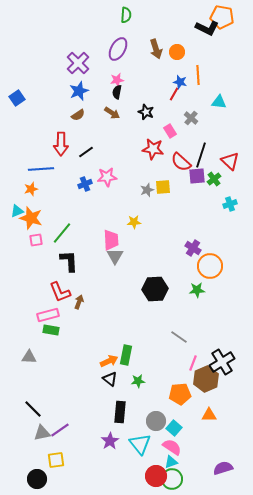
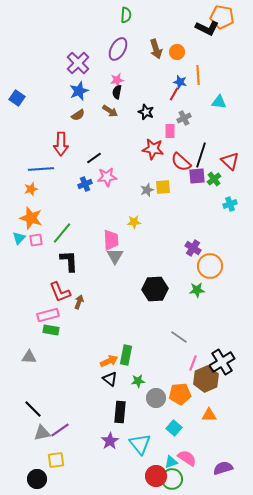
blue square at (17, 98): rotated 21 degrees counterclockwise
brown arrow at (112, 113): moved 2 px left, 2 px up
gray cross at (191, 118): moved 7 px left; rotated 24 degrees clockwise
pink rectangle at (170, 131): rotated 32 degrees clockwise
black line at (86, 152): moved 8 px right, 6 px down
cyan triangle at (17, 211): moved 2 px right, 27 px down; rotated 24 degrees counterclockwise
gray circle at (156, 421): moved 23 px up
pink semicircle at (172, 447): moved 15 px right, 11 px down
